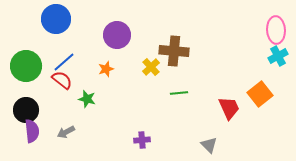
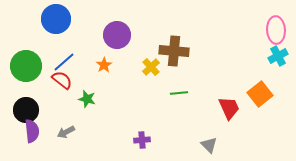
orange star: moved 2 px left, 4 px up; rotated 14 degrees counterclockwise
